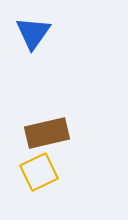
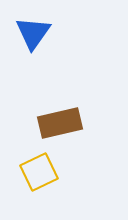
brown rectangle: moved 13 px right, 10 px up
